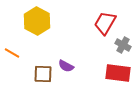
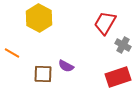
yellow hexagon: moved 2 px right, 3 px up
red rectangle: moved 4 px down; rotated 25 degrees counterclockwise
